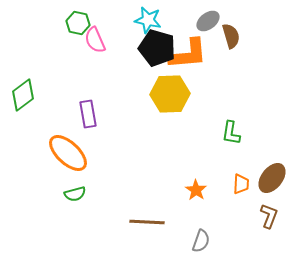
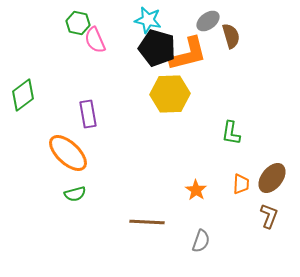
orange L-shape: rotated 9 degrees counterclockwise
